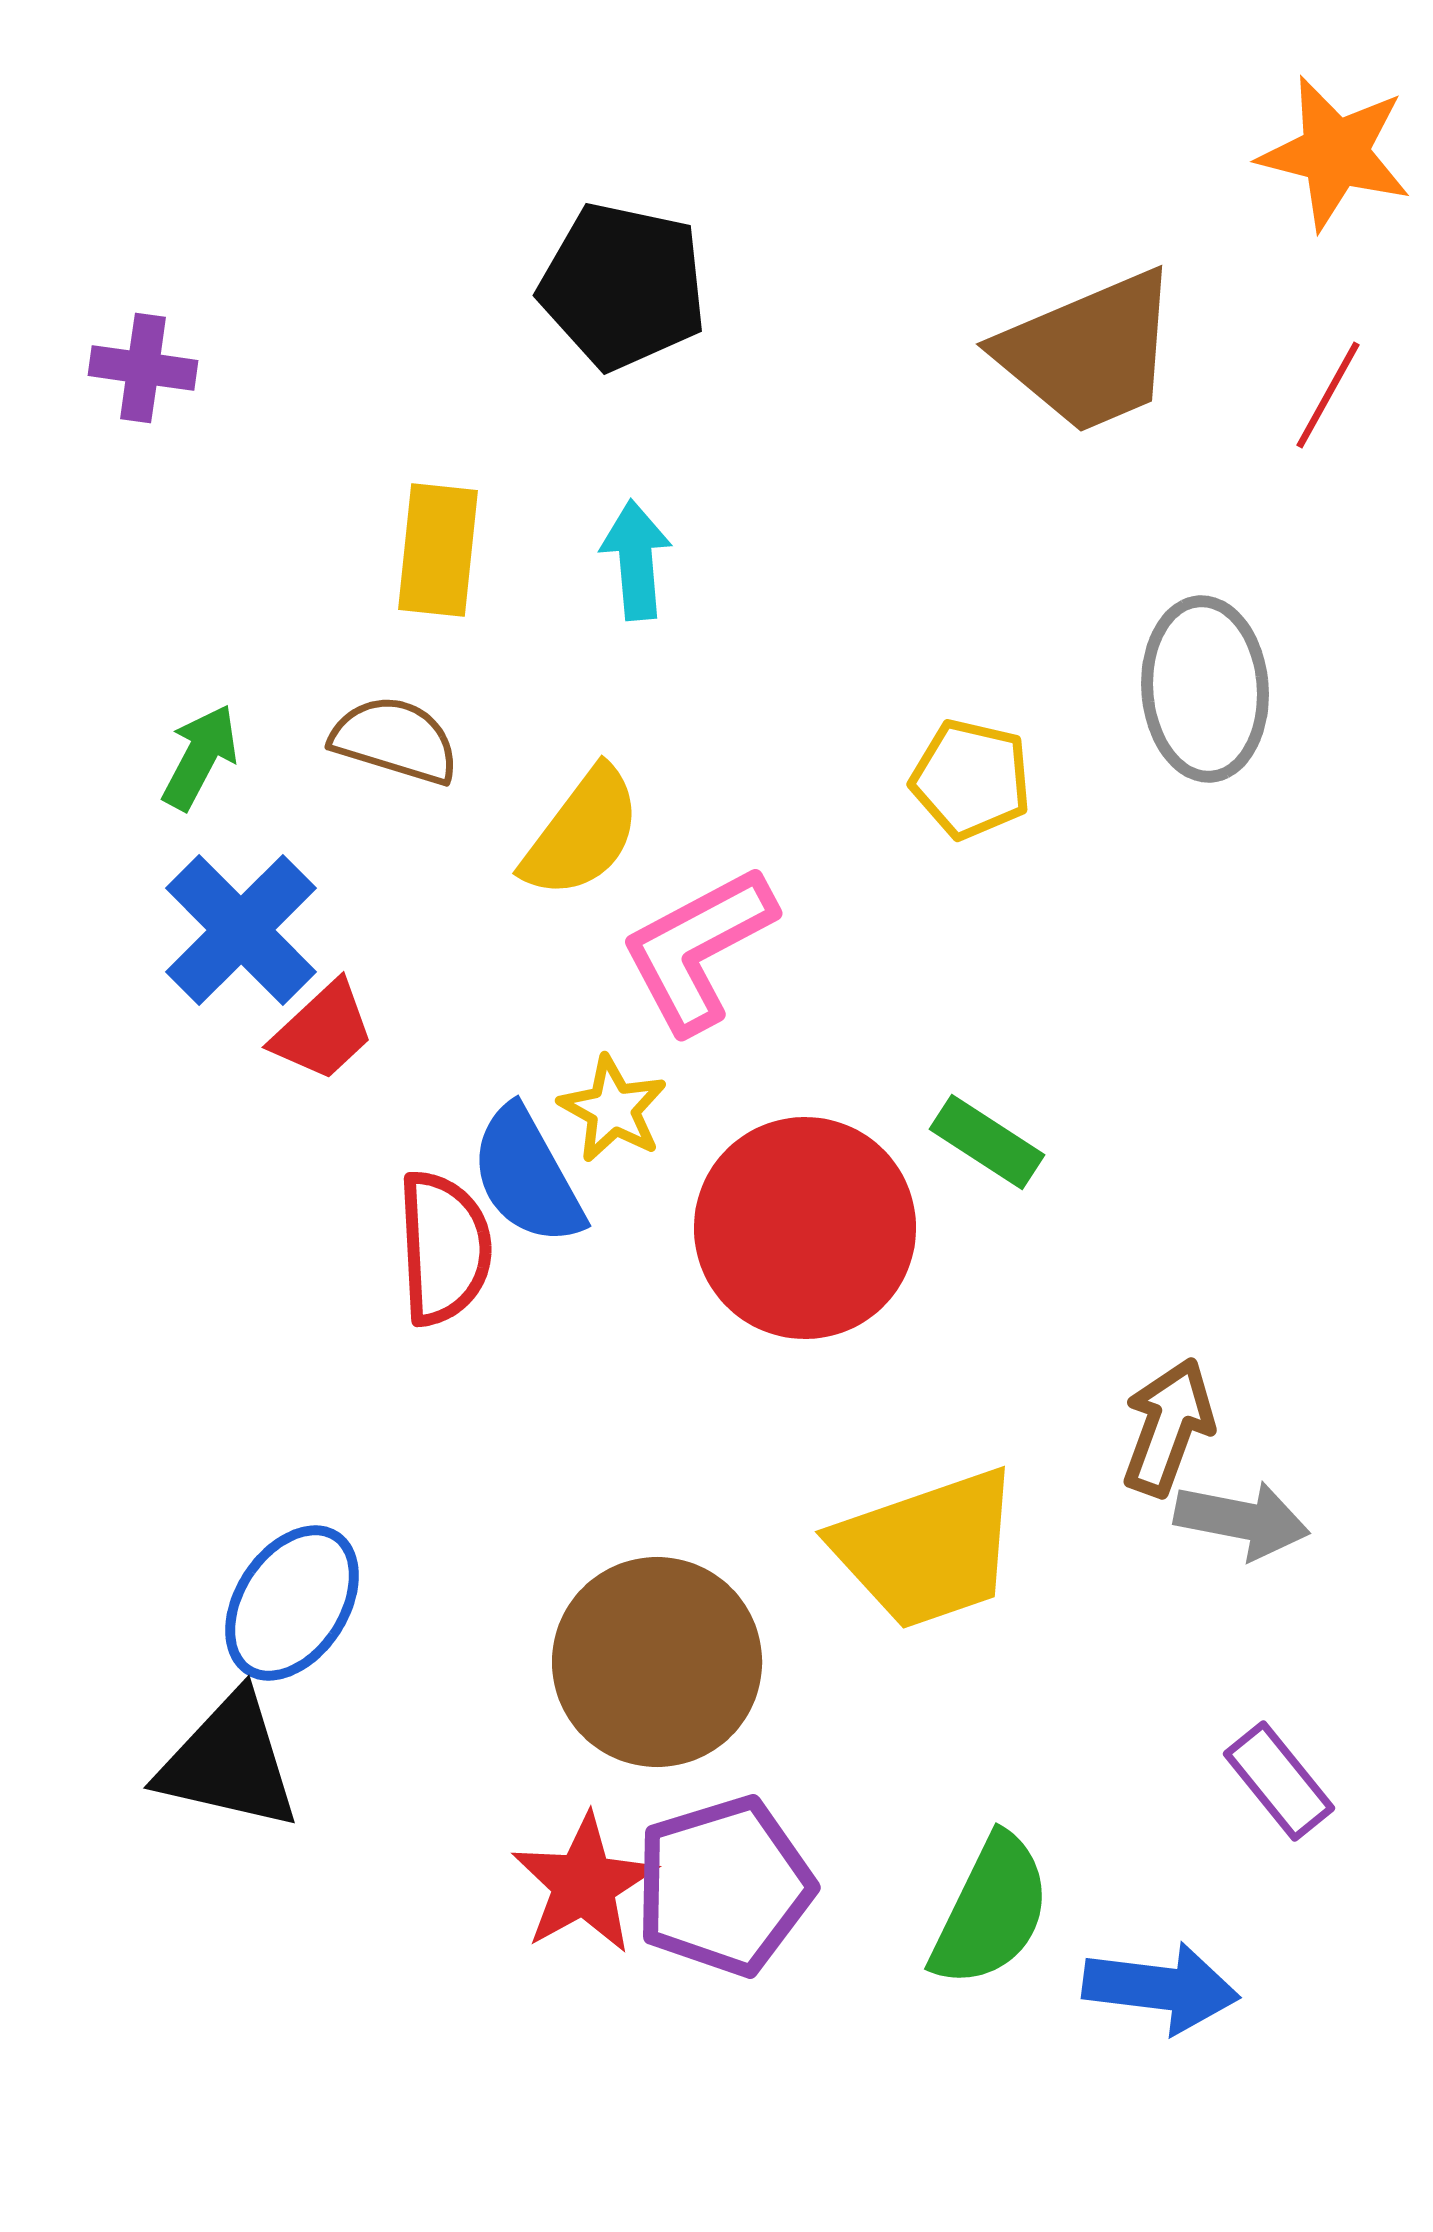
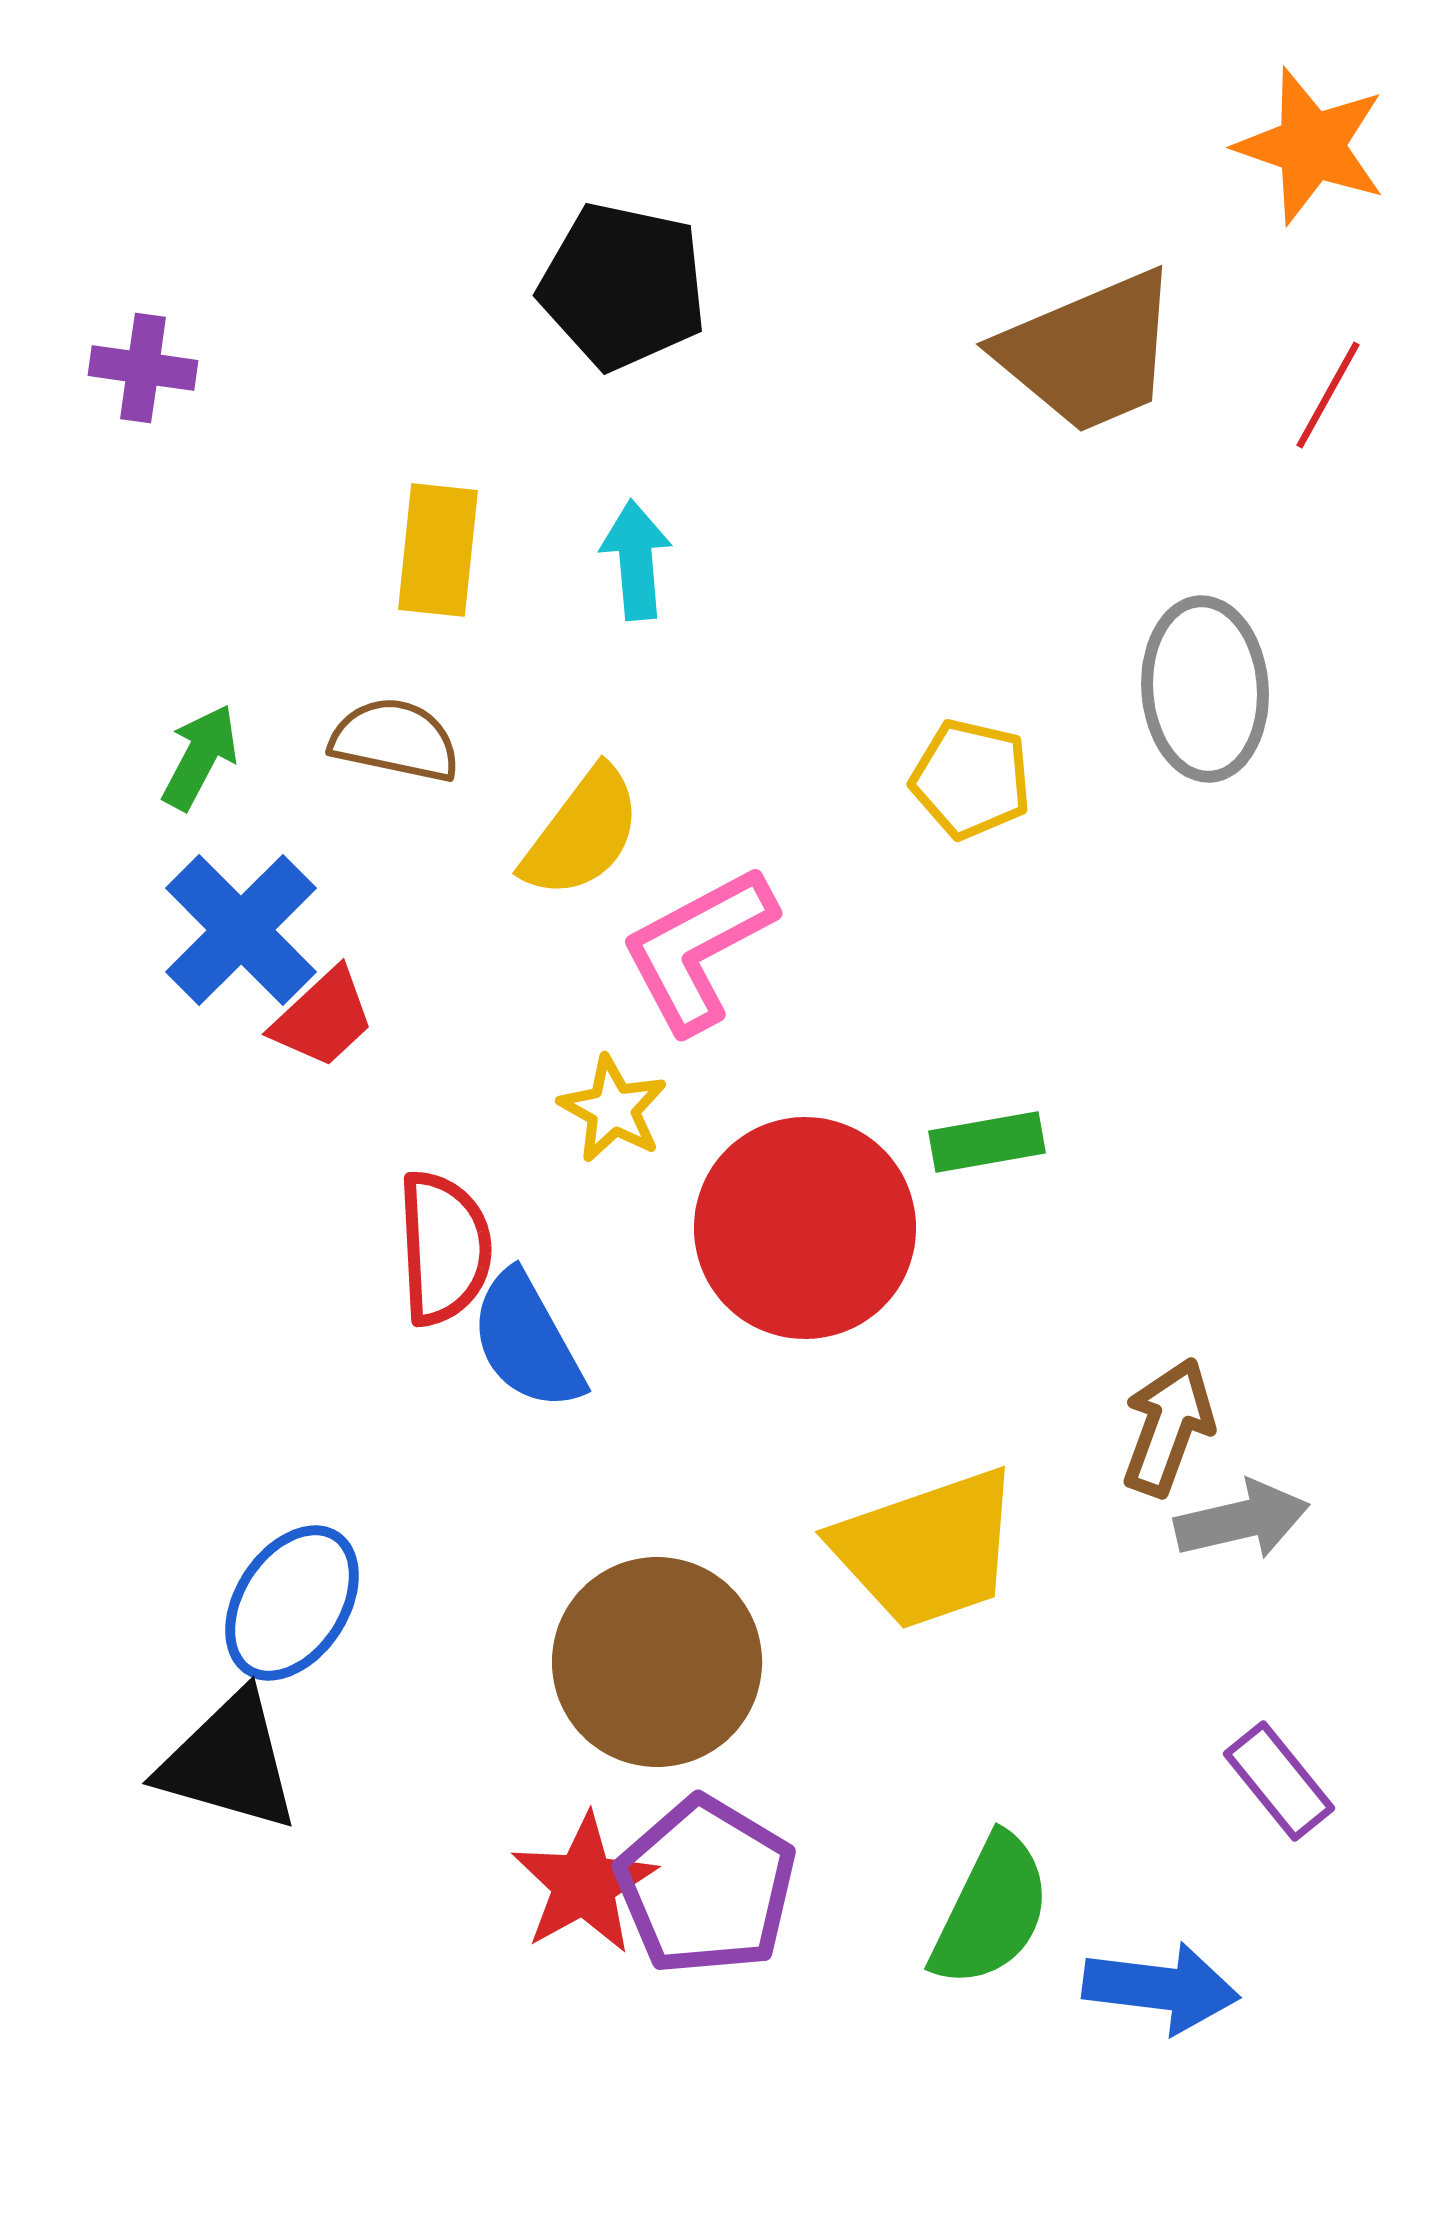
orange star: moved 24 px left, 7 px up; rotated 5 degrees clockwise
brown semicircle: rotated 5 degrees counterclockwise
red trapezoid: moved 13 px up
green rectangle: rotated 43 degrees counterclockwise
blue semicircle: moved 165 px down
gray arrow: rotated 24 degrees counterclockwise
black triangle: rotated 3 degrees clockwise
purple pentagon: moved 18 px left; rotated 24 degrees counterclockwise
